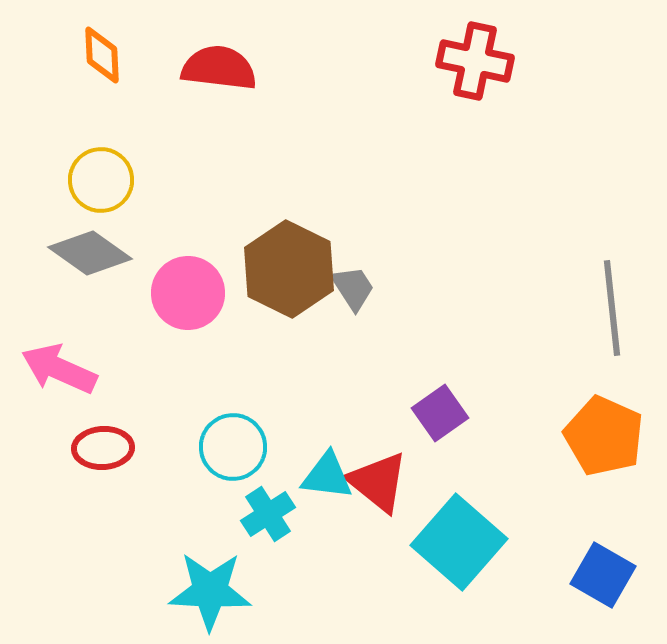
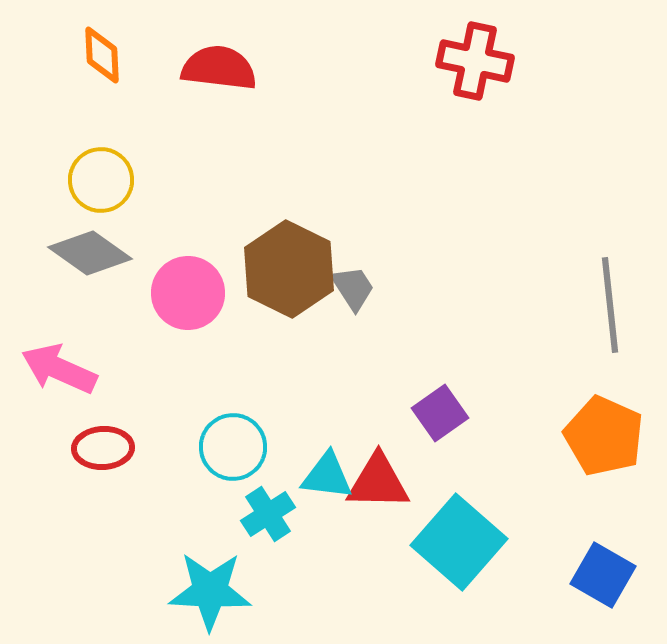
gray line: moved 2 px left, 3 px up
red triangle: rotated 38 degrees counterclockwise
